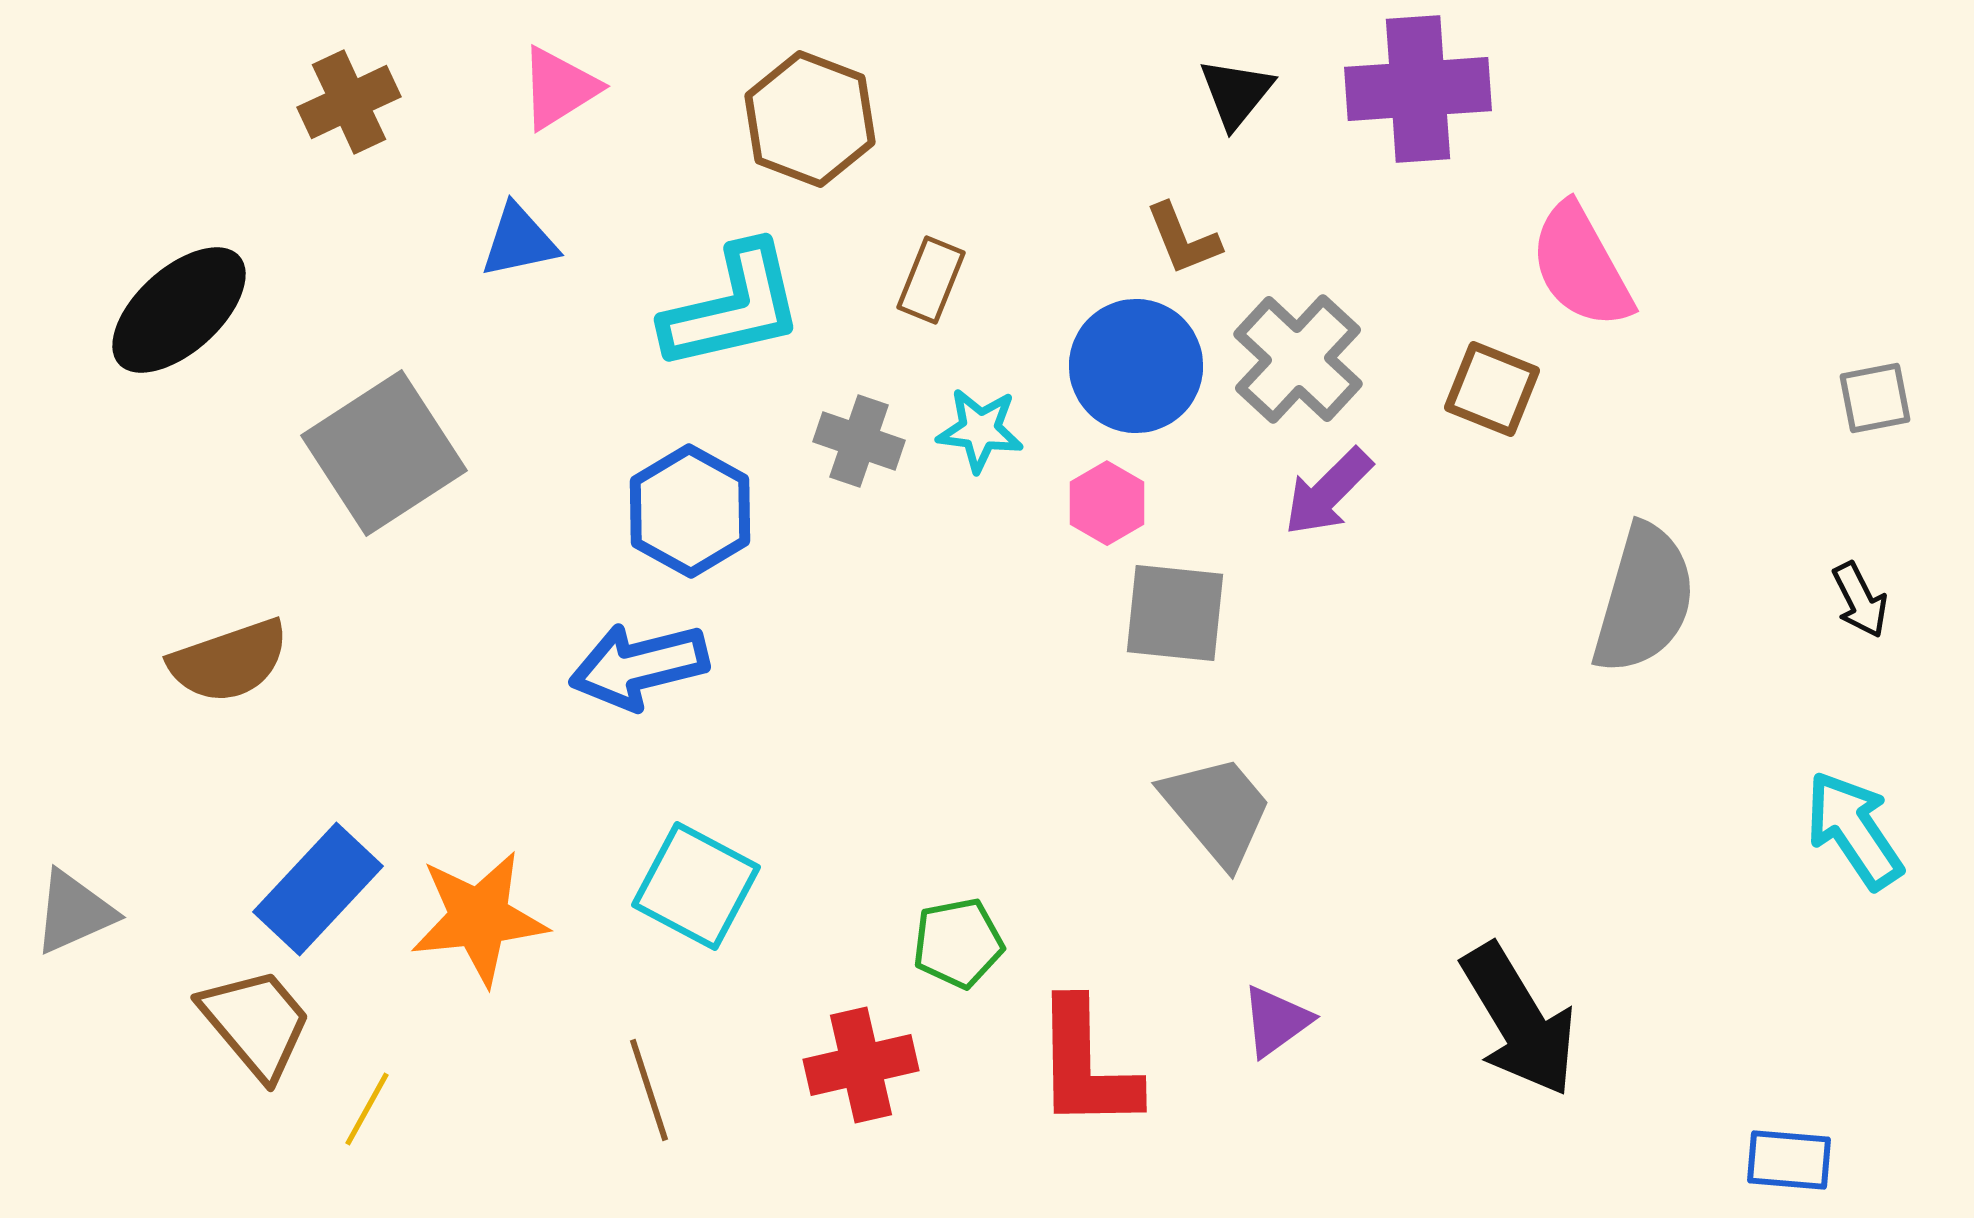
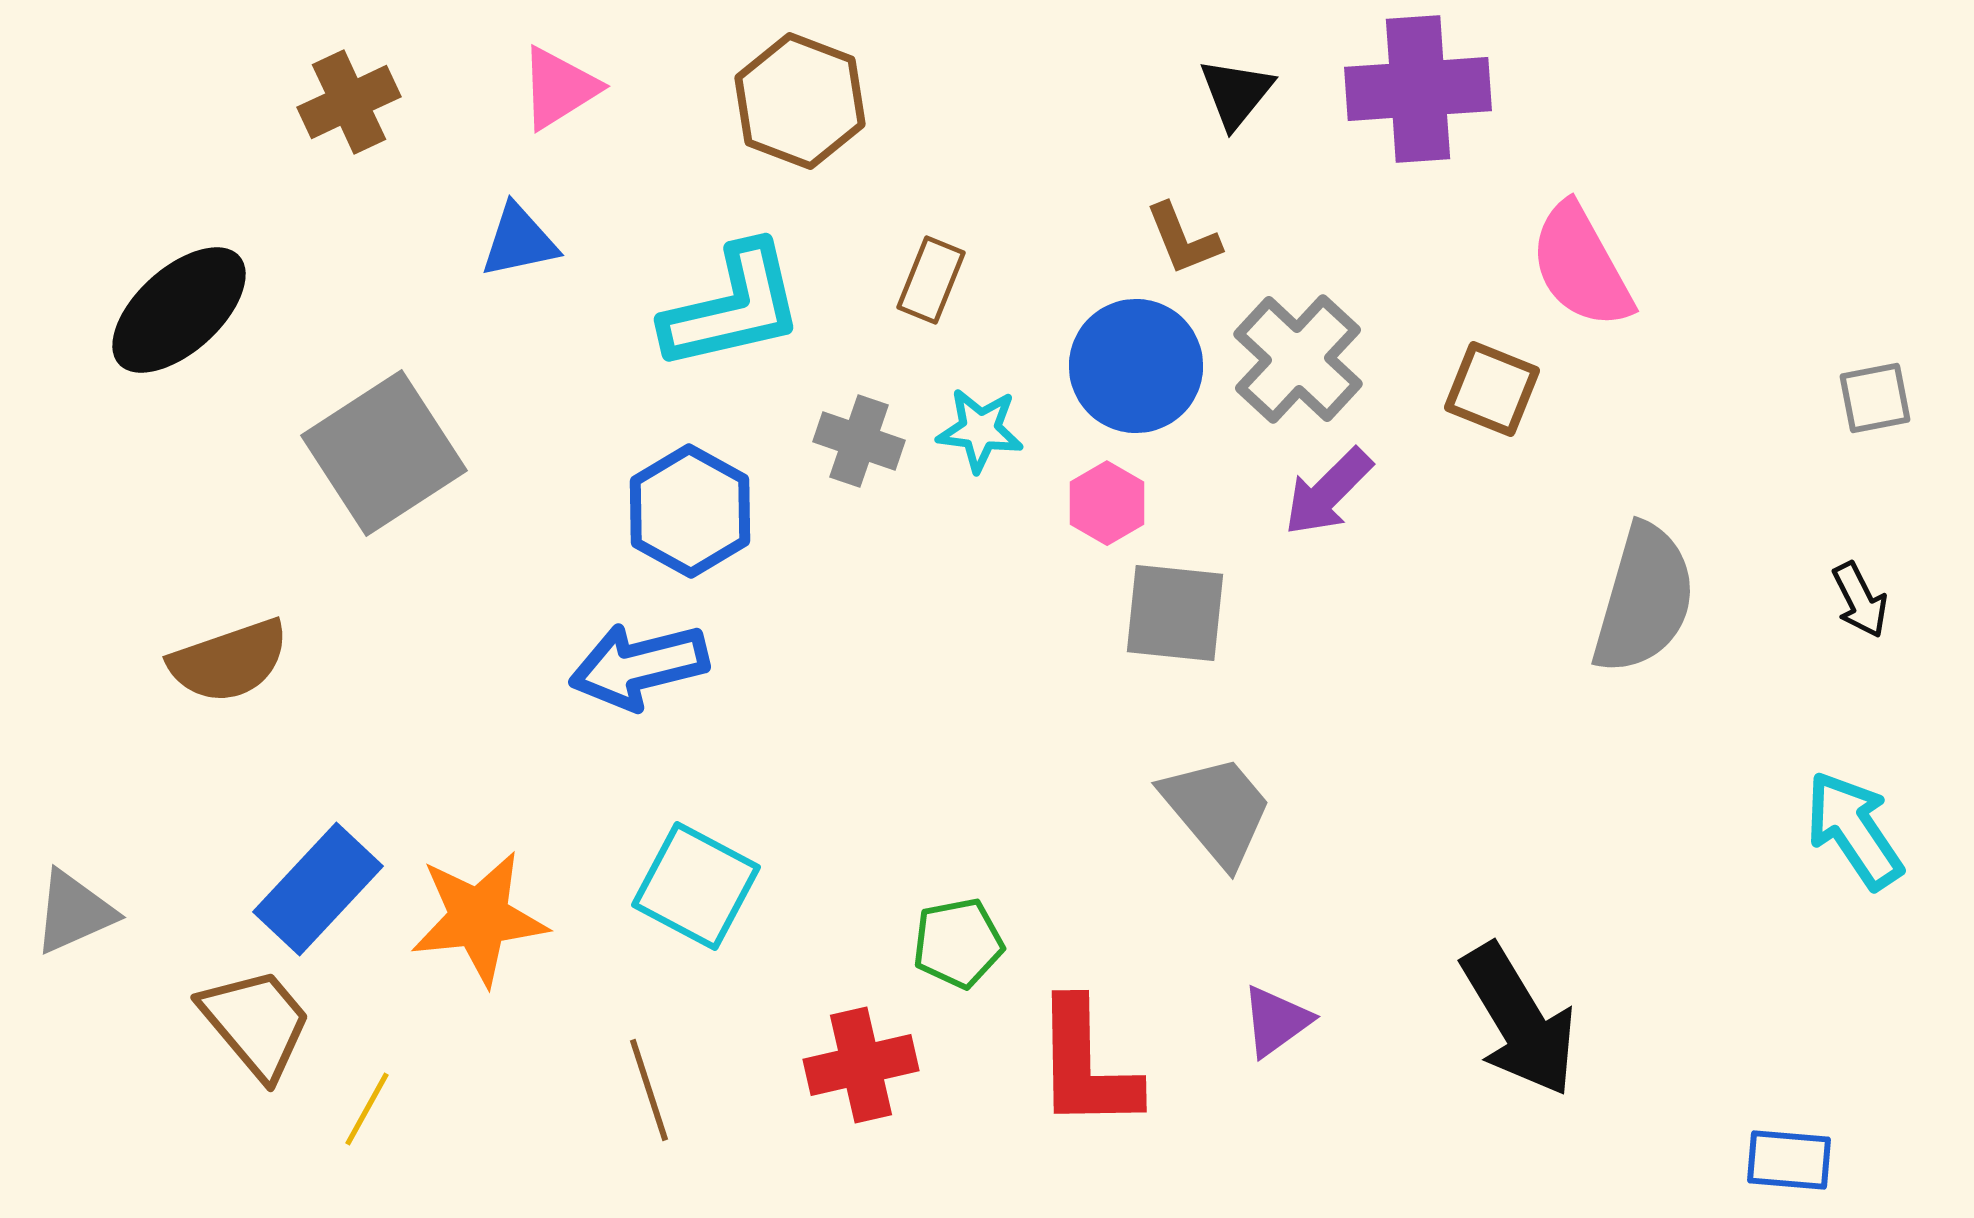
brown hexagon at (810, 119): moved 10 px left, 18 px up
